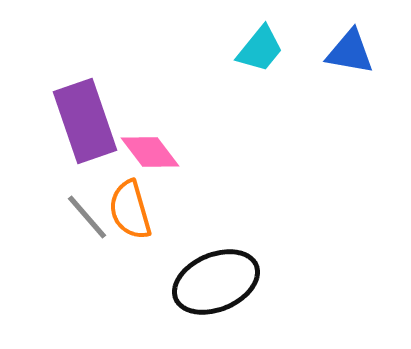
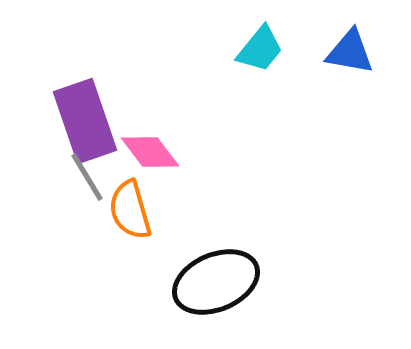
gray line: moved 40 px up; rotated 10 degrees clockwise
